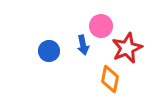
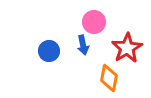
pink circle: moved 7 px left, 4 px up
red star: rotated 8 degrees counterclockwise
orange diamond: moved 1 px left, 1 px up
